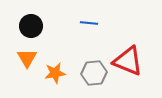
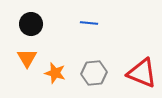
black circle: moved 2 px up
red triangle: moved 14 px right, 12 px down
orange star: rotated 25 degrees clockwise
